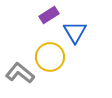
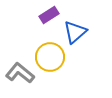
blue triangle: rotated 20 degrees clockwise
